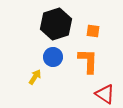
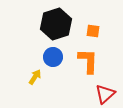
red triangle: rotated 45 degrees clockwise
